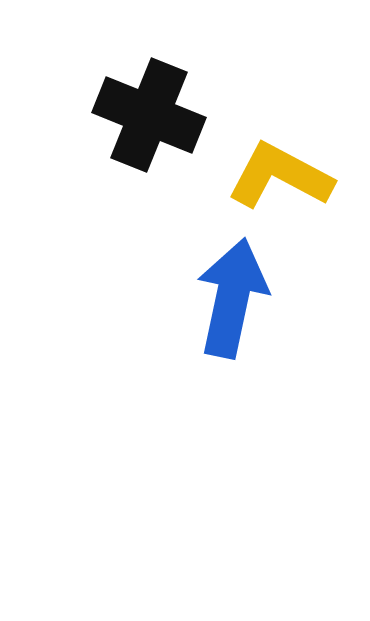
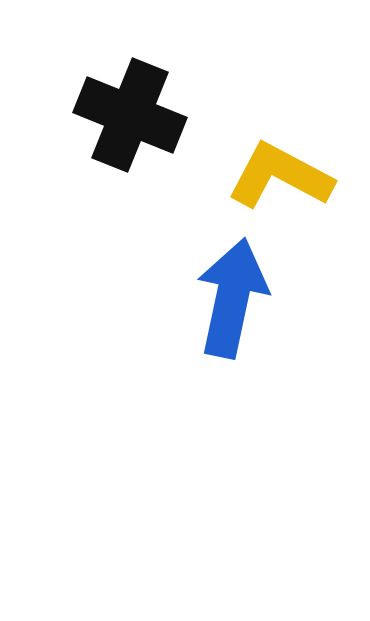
black cross: moved 19 px left
